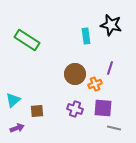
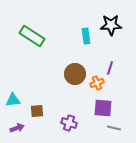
black star: rotated 15 degrees counterclockwise
green rectangle: moved 5 px right, 4 px up
orange cross: moved 2 px right, 1 px up
cyan triangle: rotated 35 degrees clockwise
purple cross: moved 6 px left, 14 px down
